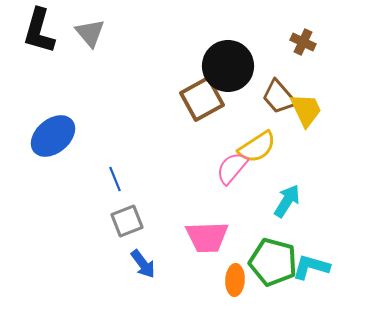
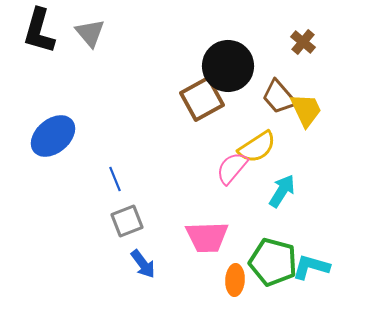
brown cross: rotated 15 degrees clockwise
cyan arrow: moved 5 px left, 10 px up
